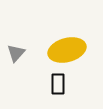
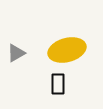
gray triangle: rotated 18 degrees clockwise
